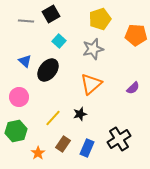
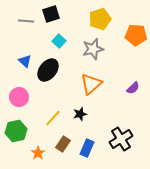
black square: rotated 12 degrees clockwise
black cross: moved 2 px right
